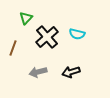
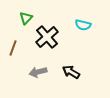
cyan semicircle: moved 6 px right, 9 px up
black arrow: rotated 48 degrees clockwise
